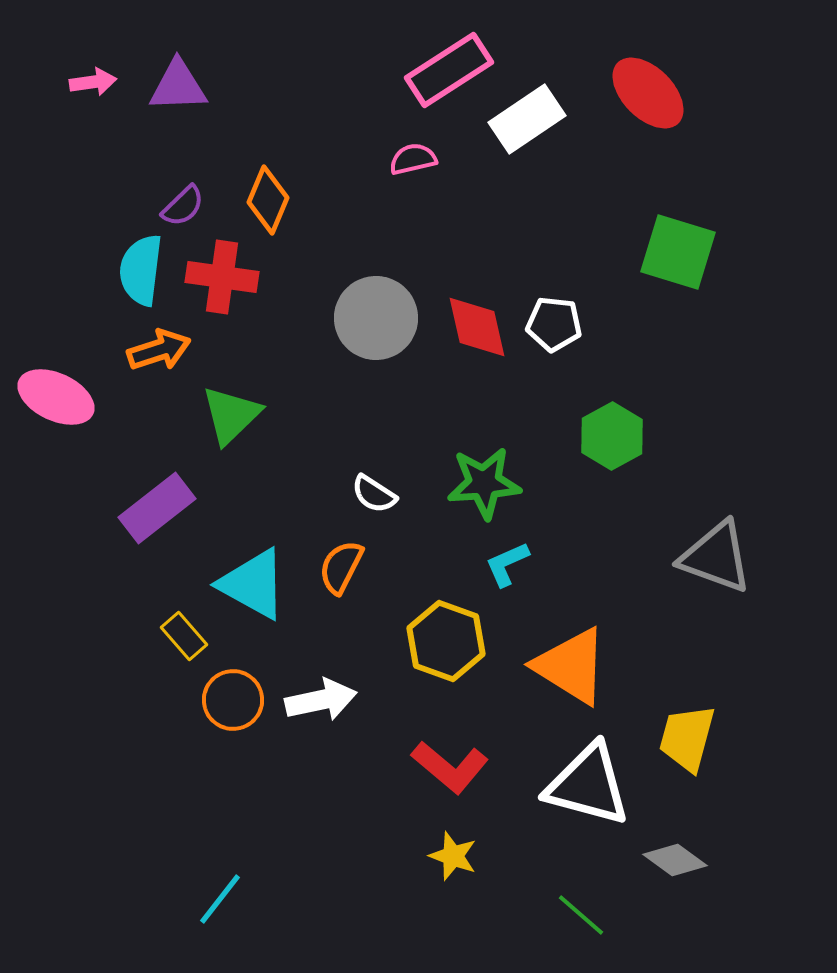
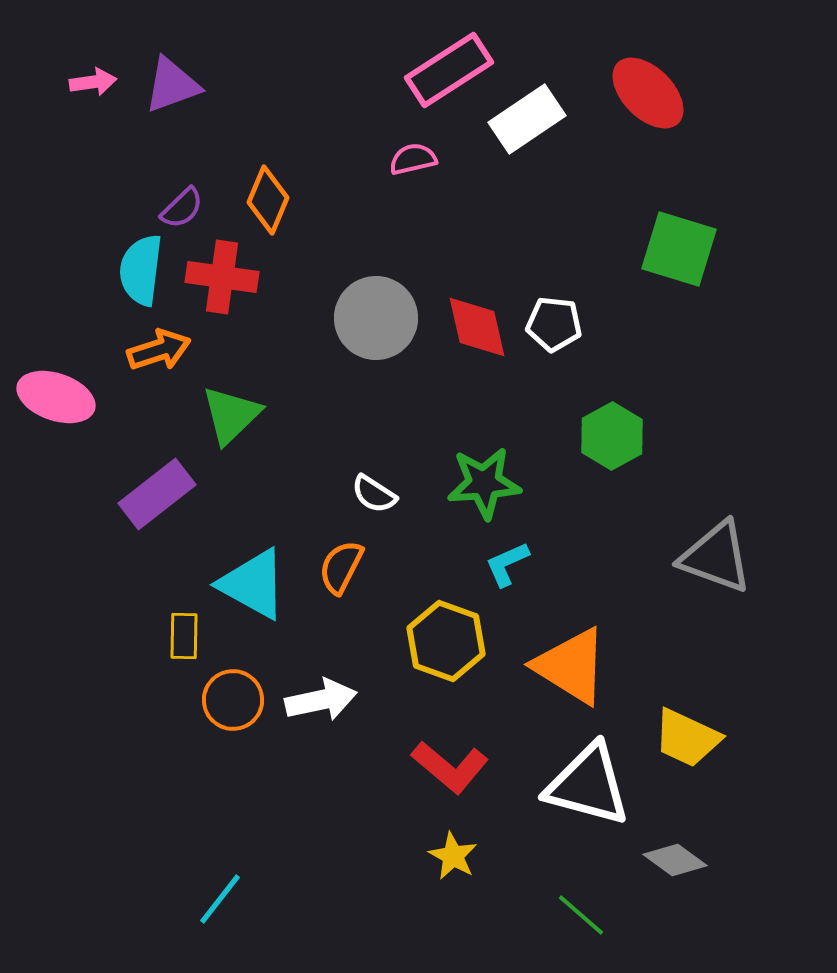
purple triangle: moved 6 px left, 1 px up; rotated 18 degrees counterclockwise
purple semicircle: moved 1 px left, 2 px down
green square: moved 1 px right, 3 px up
pink ellipse: rotated 6 degrees counterclockwise
purple rectangle: moved 14 px up
yellow rectangle: rotated 42 degrees clockwise
yellow trapezoid: rotated 80 degrees counterclockwise
yellow star: rotated 9 degrees clockwise
